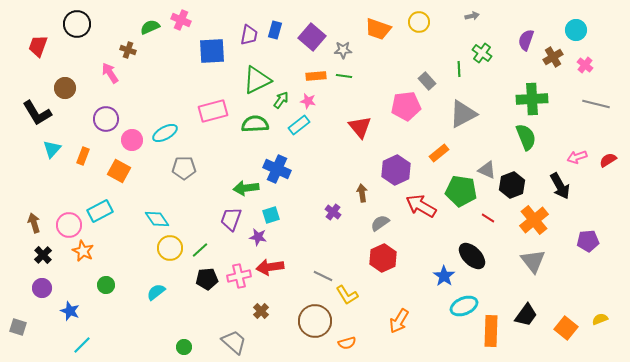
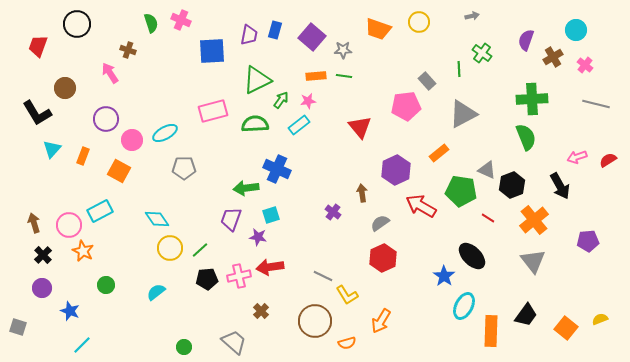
green semicircle at (150, 27): moved 1 px right, 4 px up; rotated 96 degrees clockwise
pink star at (308, 101): rotated 21 degrees counterclockwise
cyan ellipse at (464, 306): rotated 40 degrees counterclockwise
orange arrow at (399, 321): moved 18 px left
